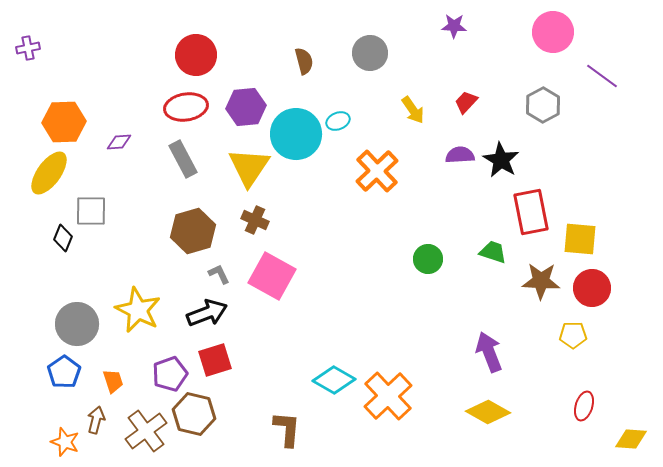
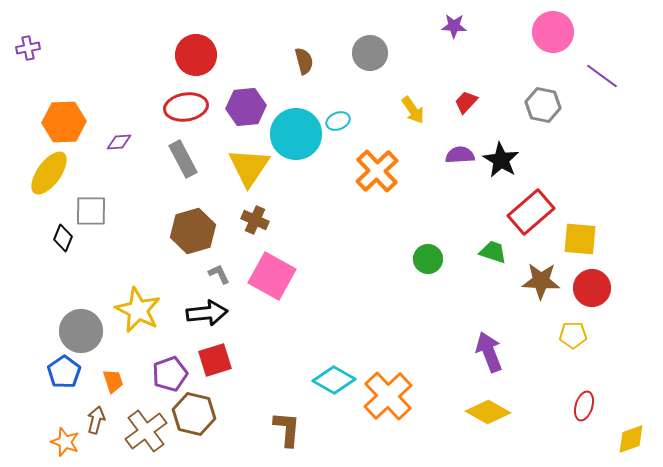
gray hexagon at (543, 105): rotated 20 degrees counterclockwise
red rectangle at (531, 212): rotated 60 degrees clockwise
black arrow at (207, 313): rotated 15 degrees clockwise
gray circle at (77, 324): moved 4 px right, 7 px down
yellow diamond at (631, 439): rotated 24 degrees counterclockwise
